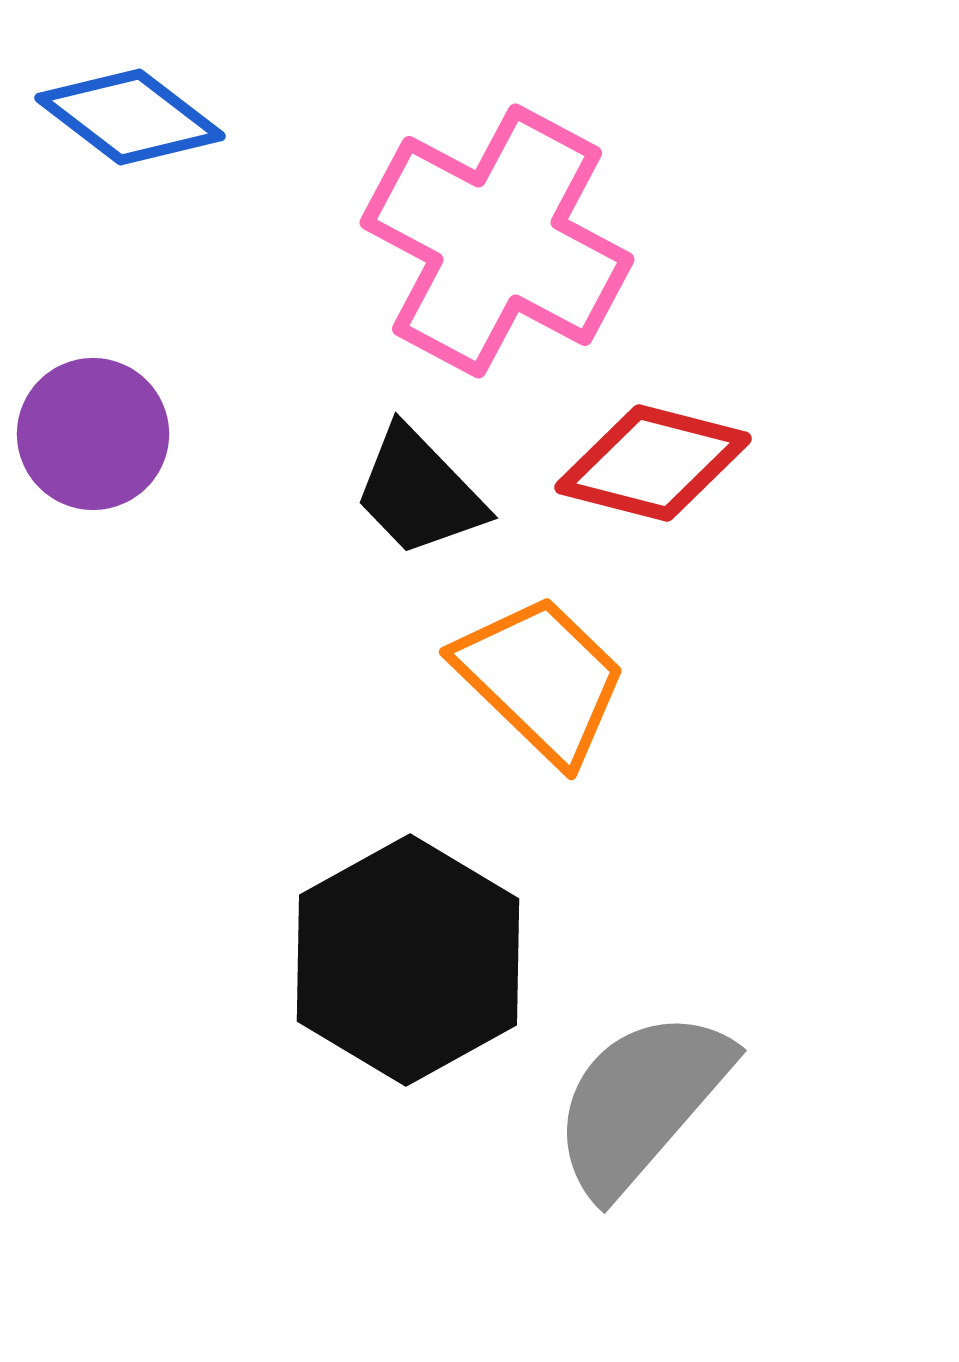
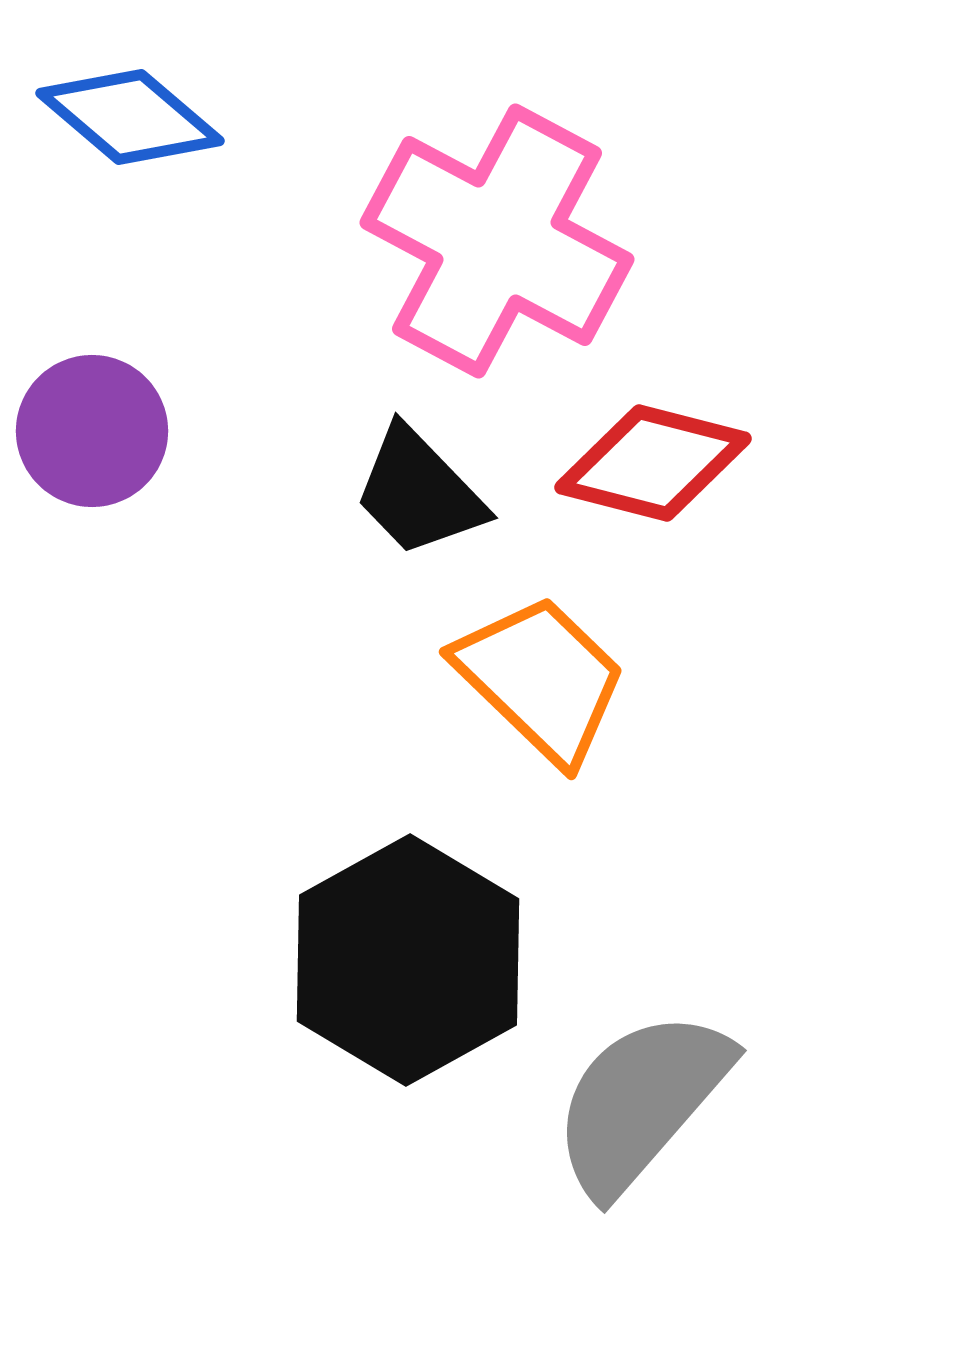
blue diamond: rotated 3 degrees clockwise
purple circle: moved 1 px left, 3 px up
